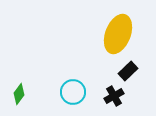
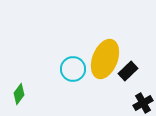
yellow ellipse: moved 13 px left, 25 px down
cyan circle: moved 23 px up
black cross: moved 29 px right, 7 px down
